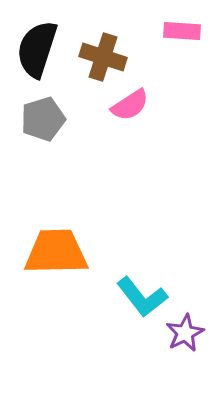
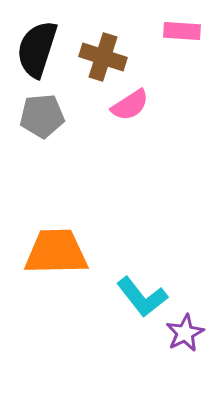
gray pentagon: moved 1 px left, 3 px up; rotated 12 degrees clockwise
